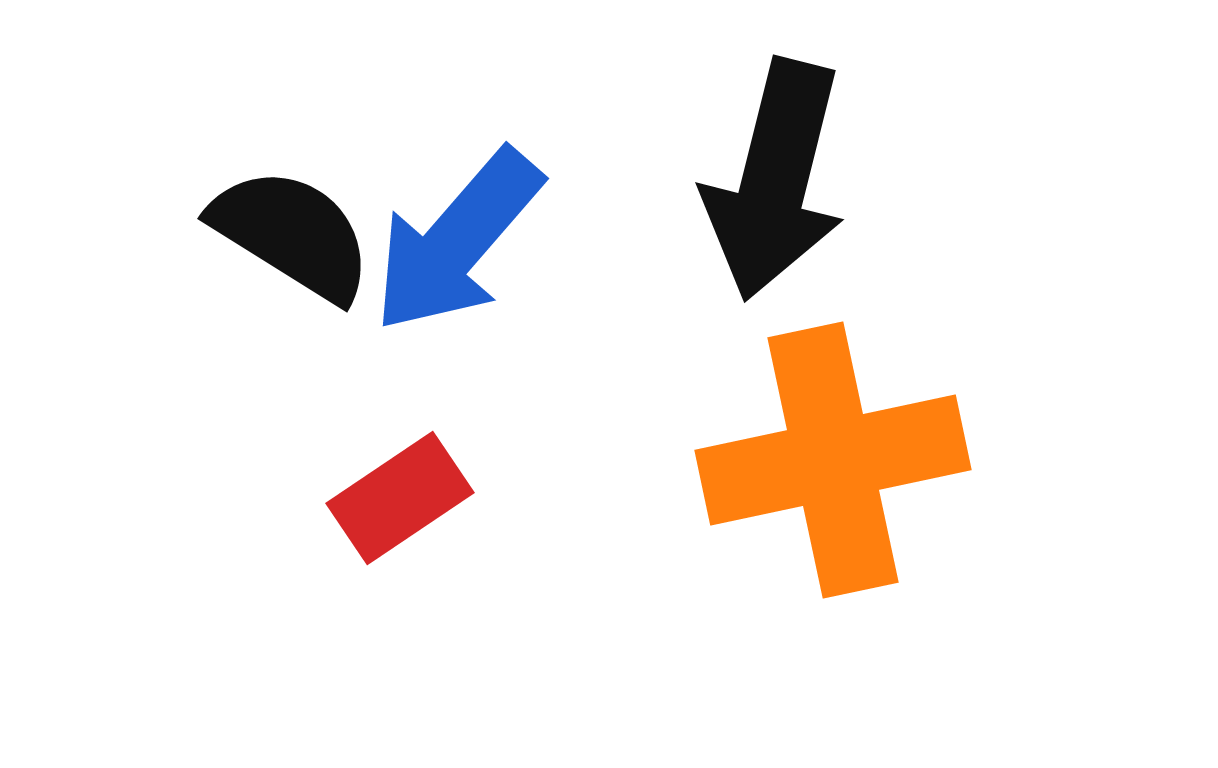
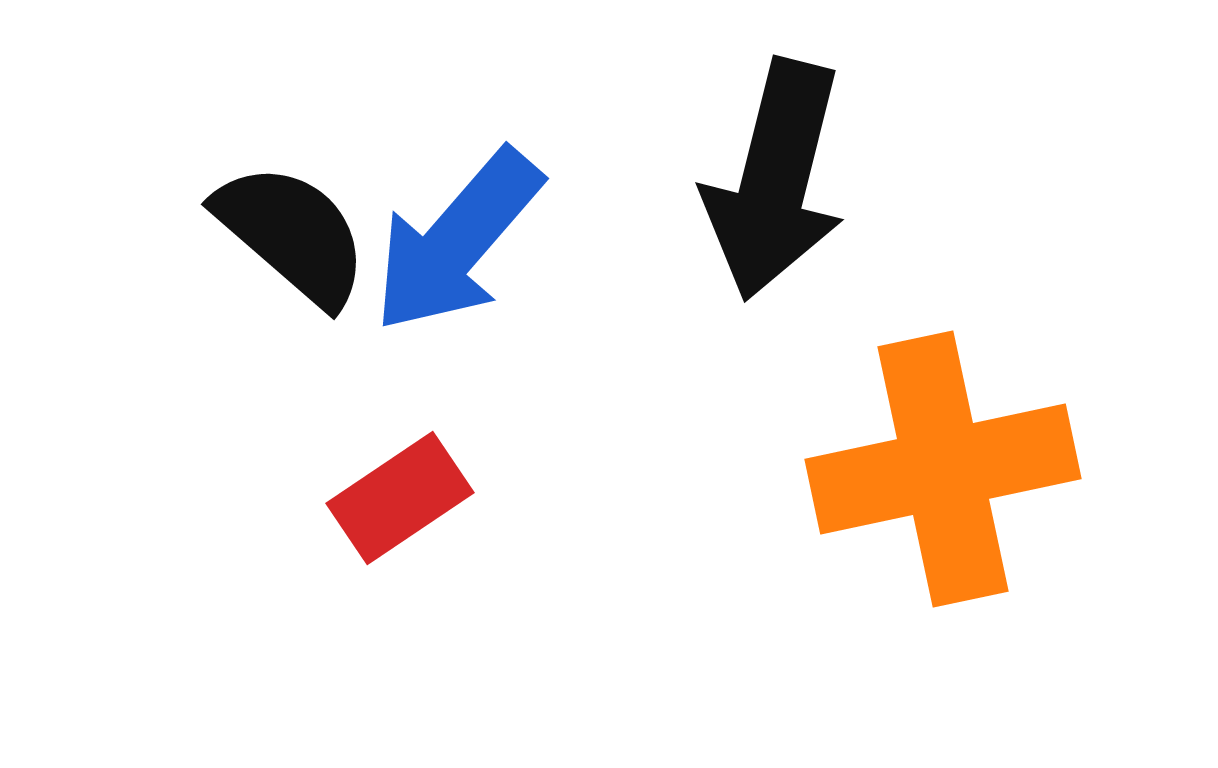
black semicircle: rotated 9 degrees clockwise
orange cross: moved 110 px right, 9 px down
